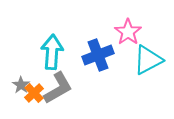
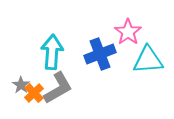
blue cross: moved 2 px right, 1 px up
cyan triangle: rotated 24 degrees clockwise
